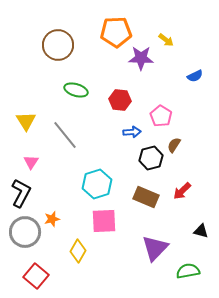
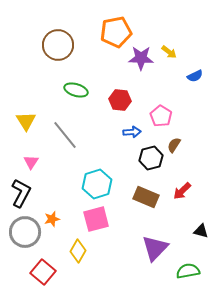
orange pentagon: rotated 8 degrees counterclockwise
yellow arrow: moved 3 px right, 12 px down
pink square: moved 8 px left, 2 px up; rotated 12 degrees counterclockwise
red square: moved 7 px right, 4 px up
